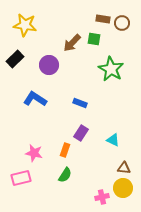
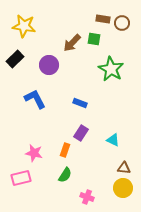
yellow star: moved 1 px left, 1 px down
blue L-shape: rotated 30 degrees clockwise
pink cross: moved 15 px left; rotated 32 degrees clockwise
